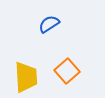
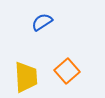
blue semicircle: moved 7 px left, 2 px up
